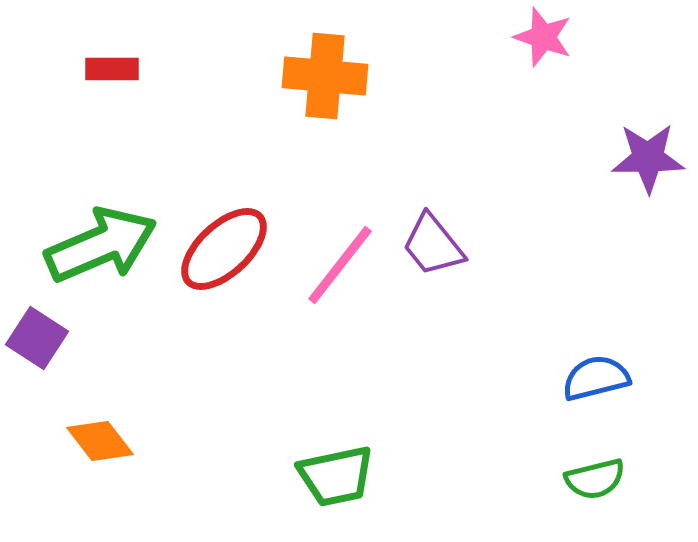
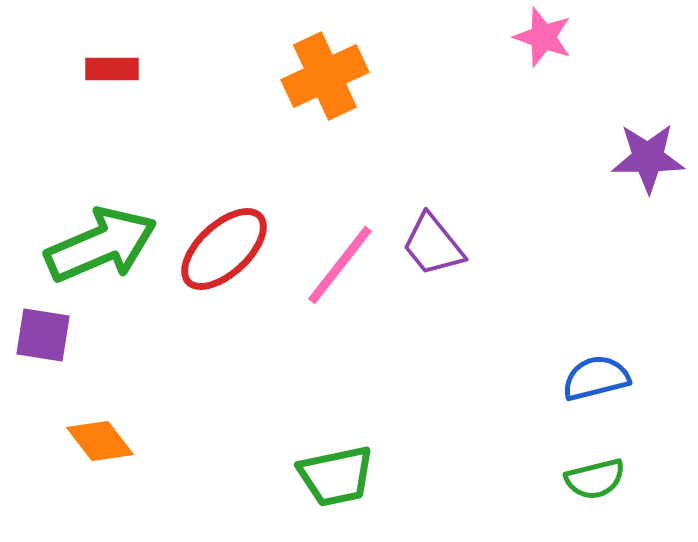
orange cross: rotated 30 degrees counterclockwise
purple square: moved 6 px right, 3 px up; rotated 24 degrees counterclockwise
